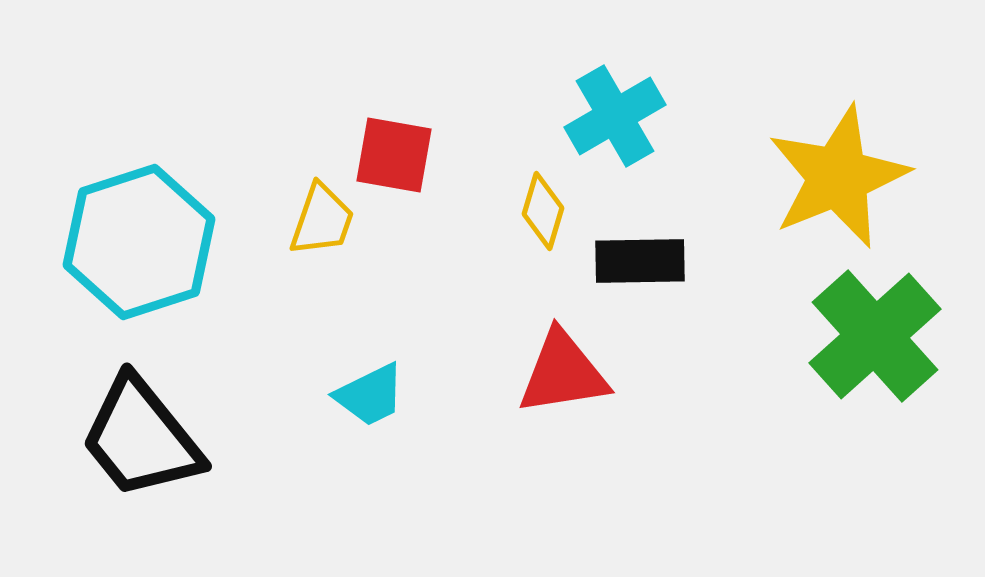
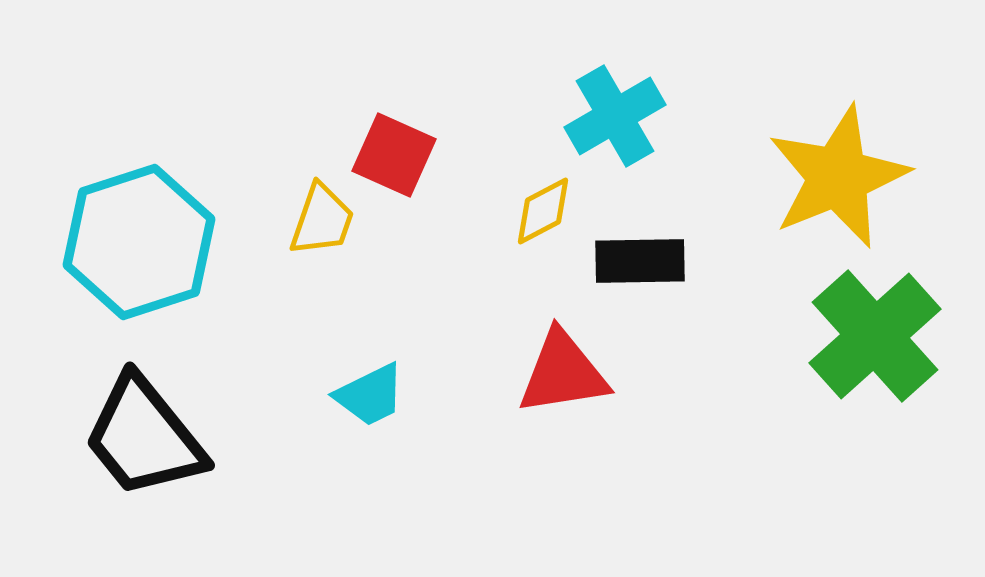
red square: rotated 14 degrees clockwise
yellow diamond: rotated 46 degrees clockwise
black trapezoid: moved 3 px right, 1 px up
